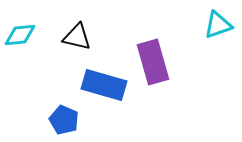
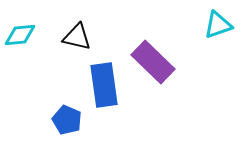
purple rectangle: rotated 30 degrees counterclockwise
blue rectangle: rotated 66 degrees clockwise
blue pentagon: moved 3 px right
